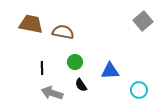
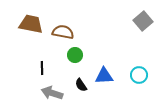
green circle: moved 7 px up
blue triangle: moved 6 px left, 5 px down
cyan circle: moved 15 px up
